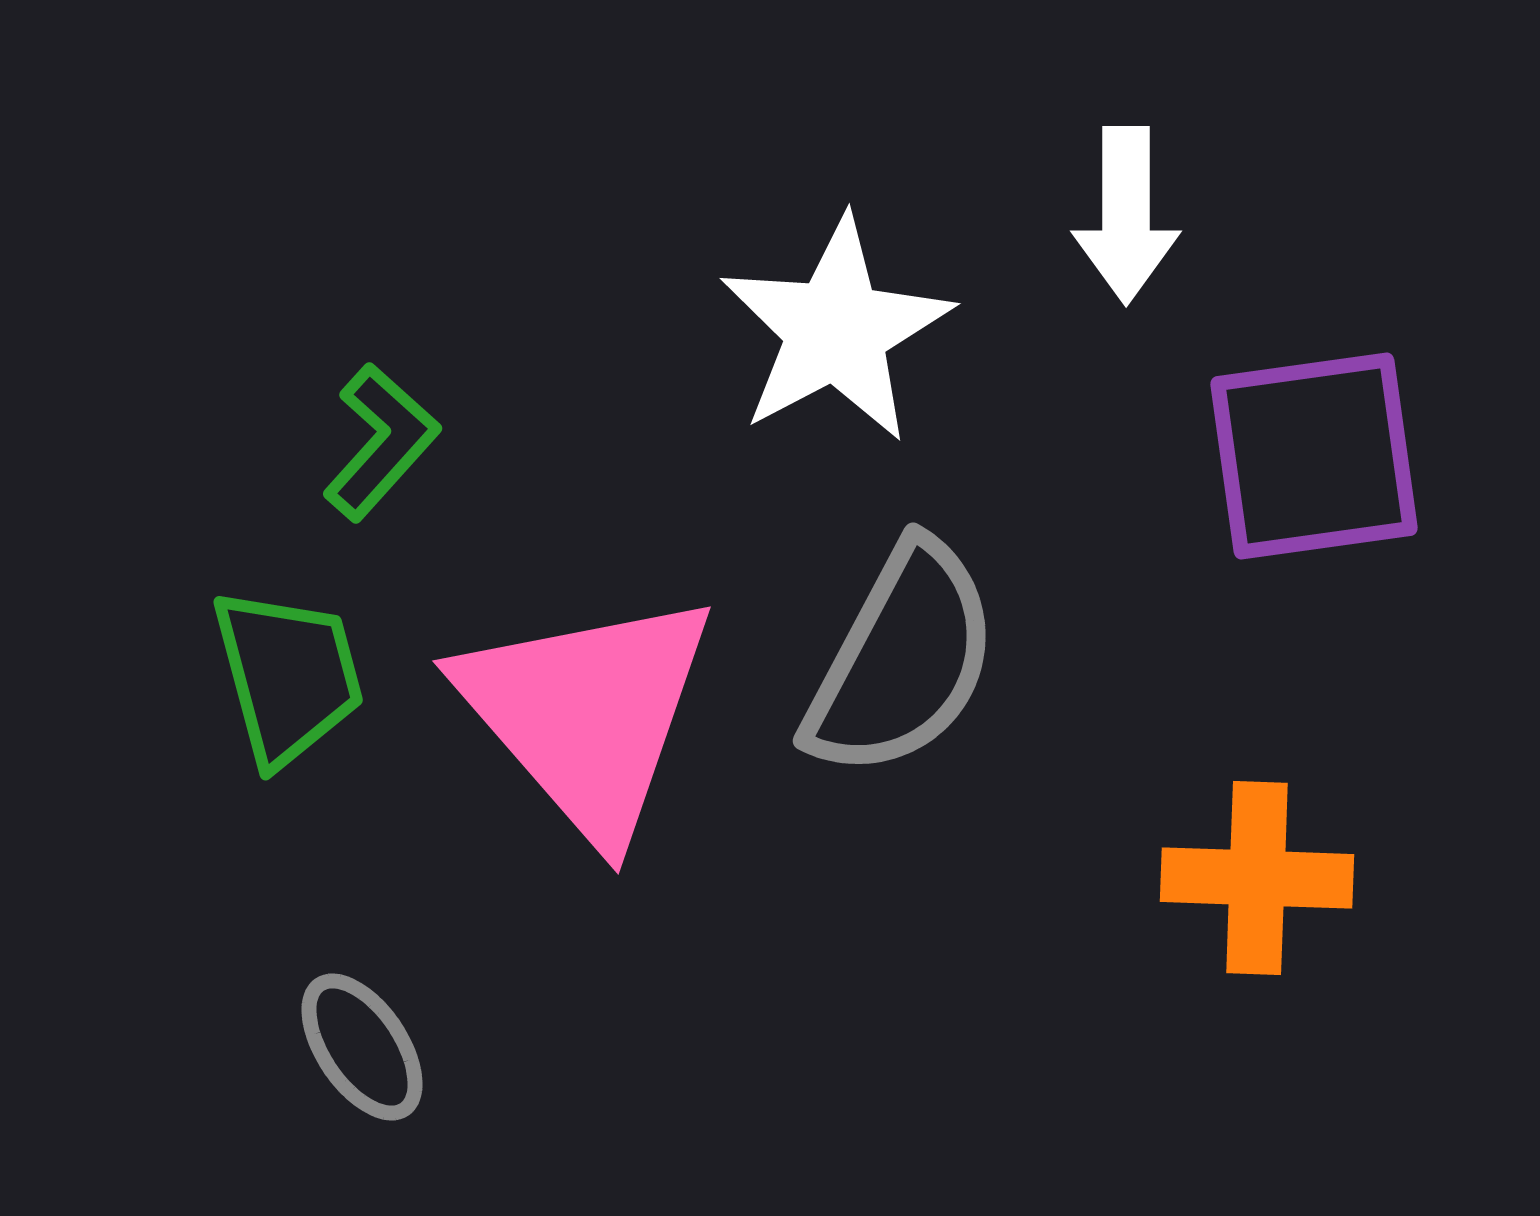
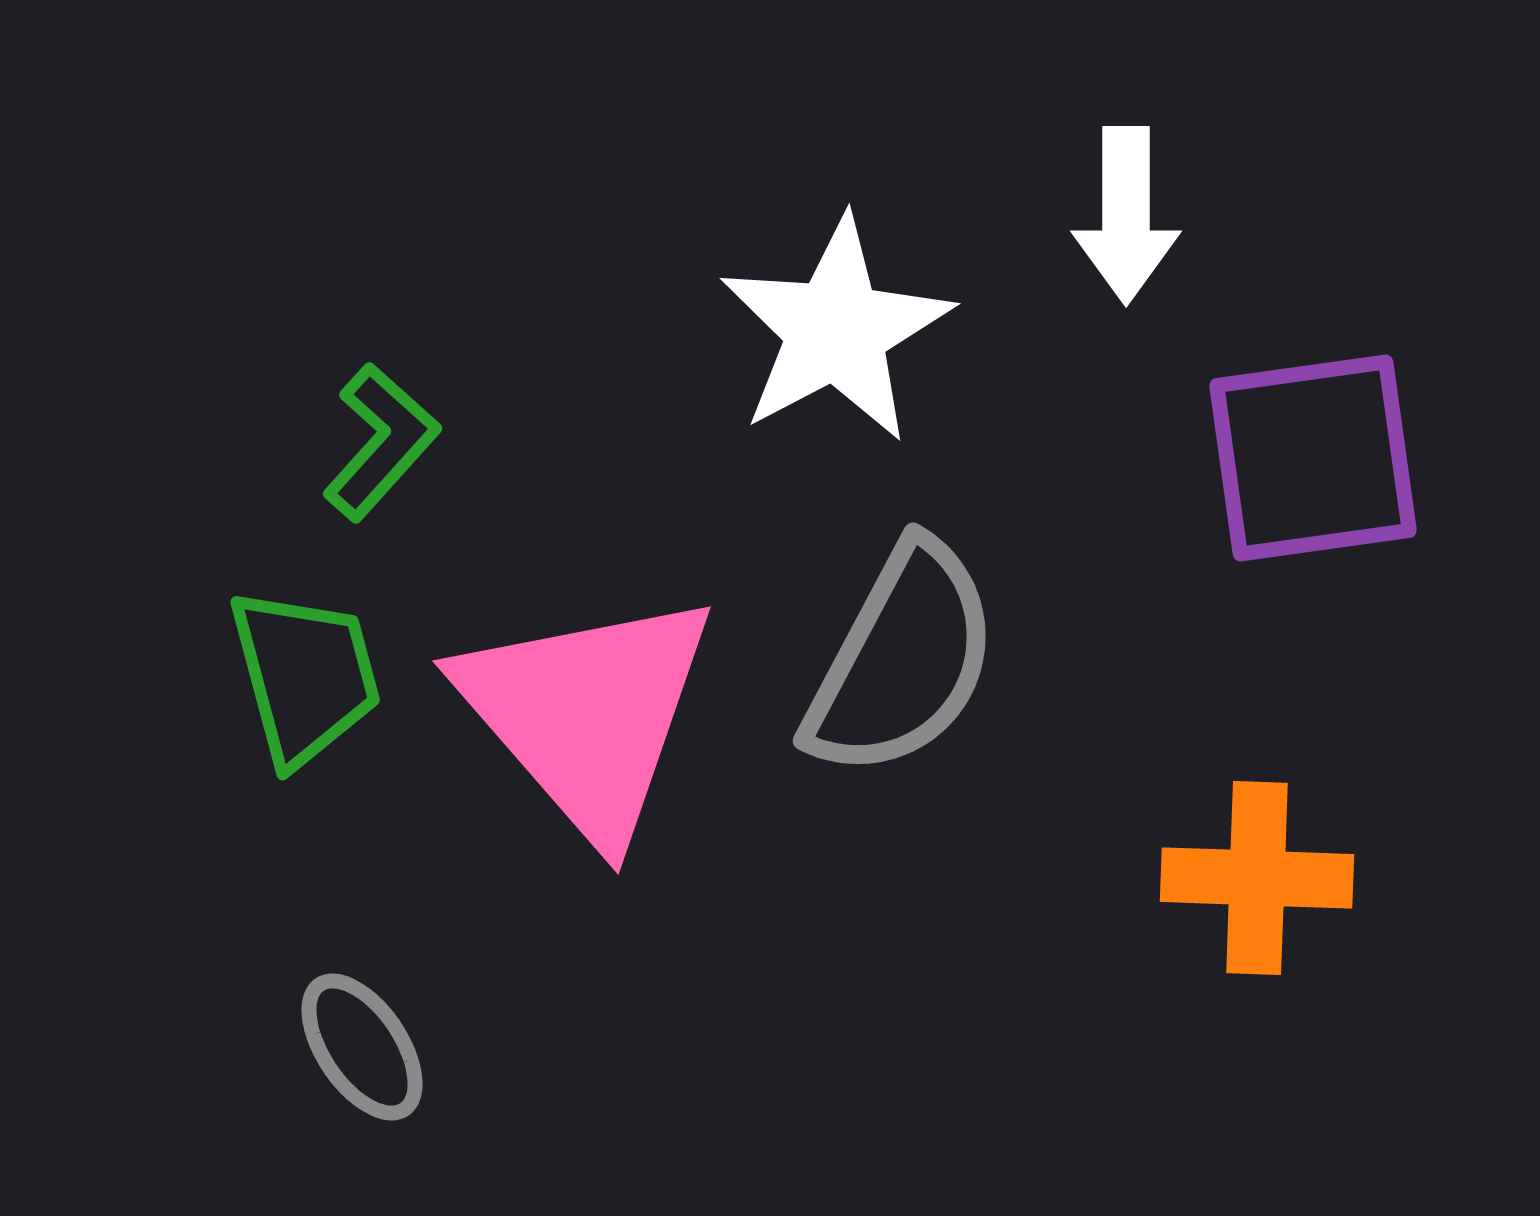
purple square: moved 1 px left, 2 px down
green trapezoid: moved 17 px right
